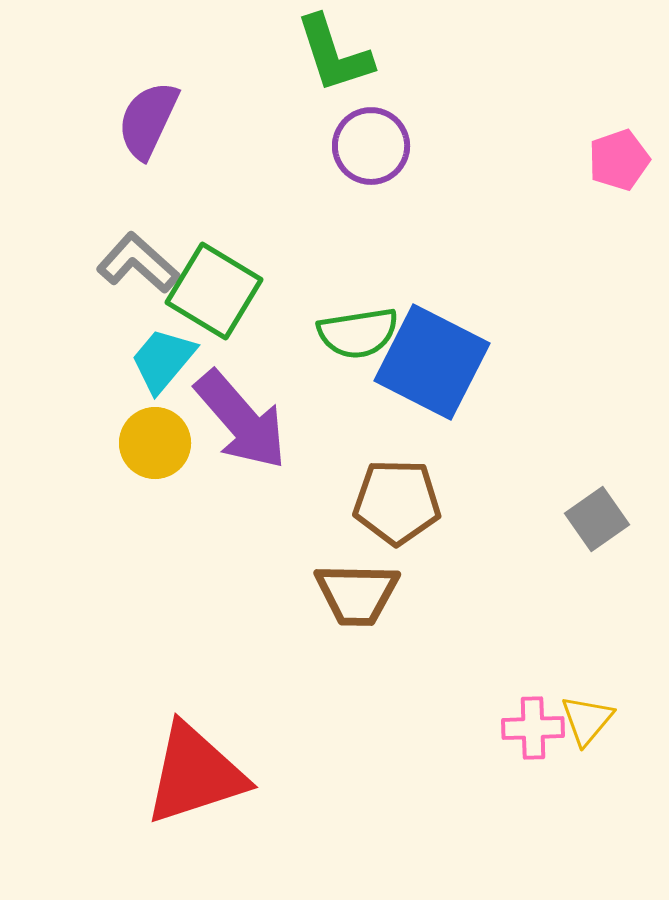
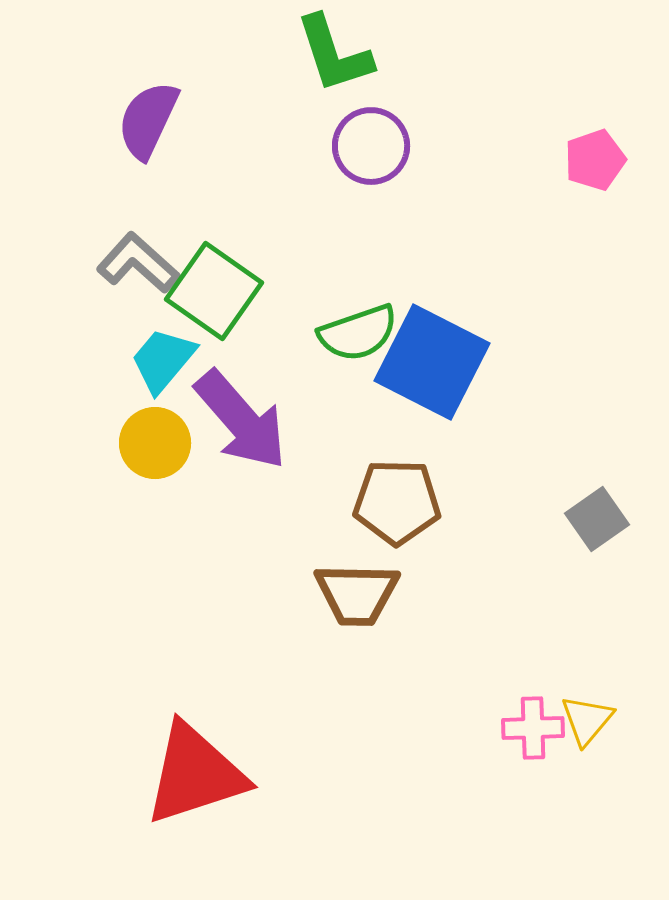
pink pentagon: moved 24 px left
green square: rotated 4 degrees clockwise
green semicircle: rotated 10 degrees counterclockwise
